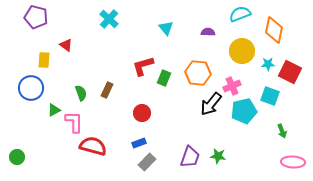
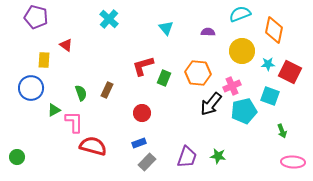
purple trapezoid: moved 3 px left
